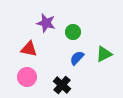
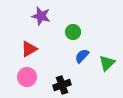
purple star: moved 5 px left, 7 px up
red triangle: rotated 42 degrees counterclockwise
green triangle: moved 3 px right, 9 px down; rotated 18 degrees counterclockwise
blue semicircle: moved 5 px right, 2 px up
black cross: rotated 30 degrees clockwise
